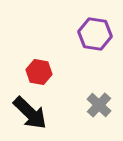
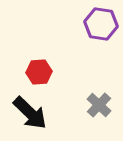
purple hexagon: moved 6 px right, 10 px up
red hexagon: rotated 15 degrees counterclockwise
